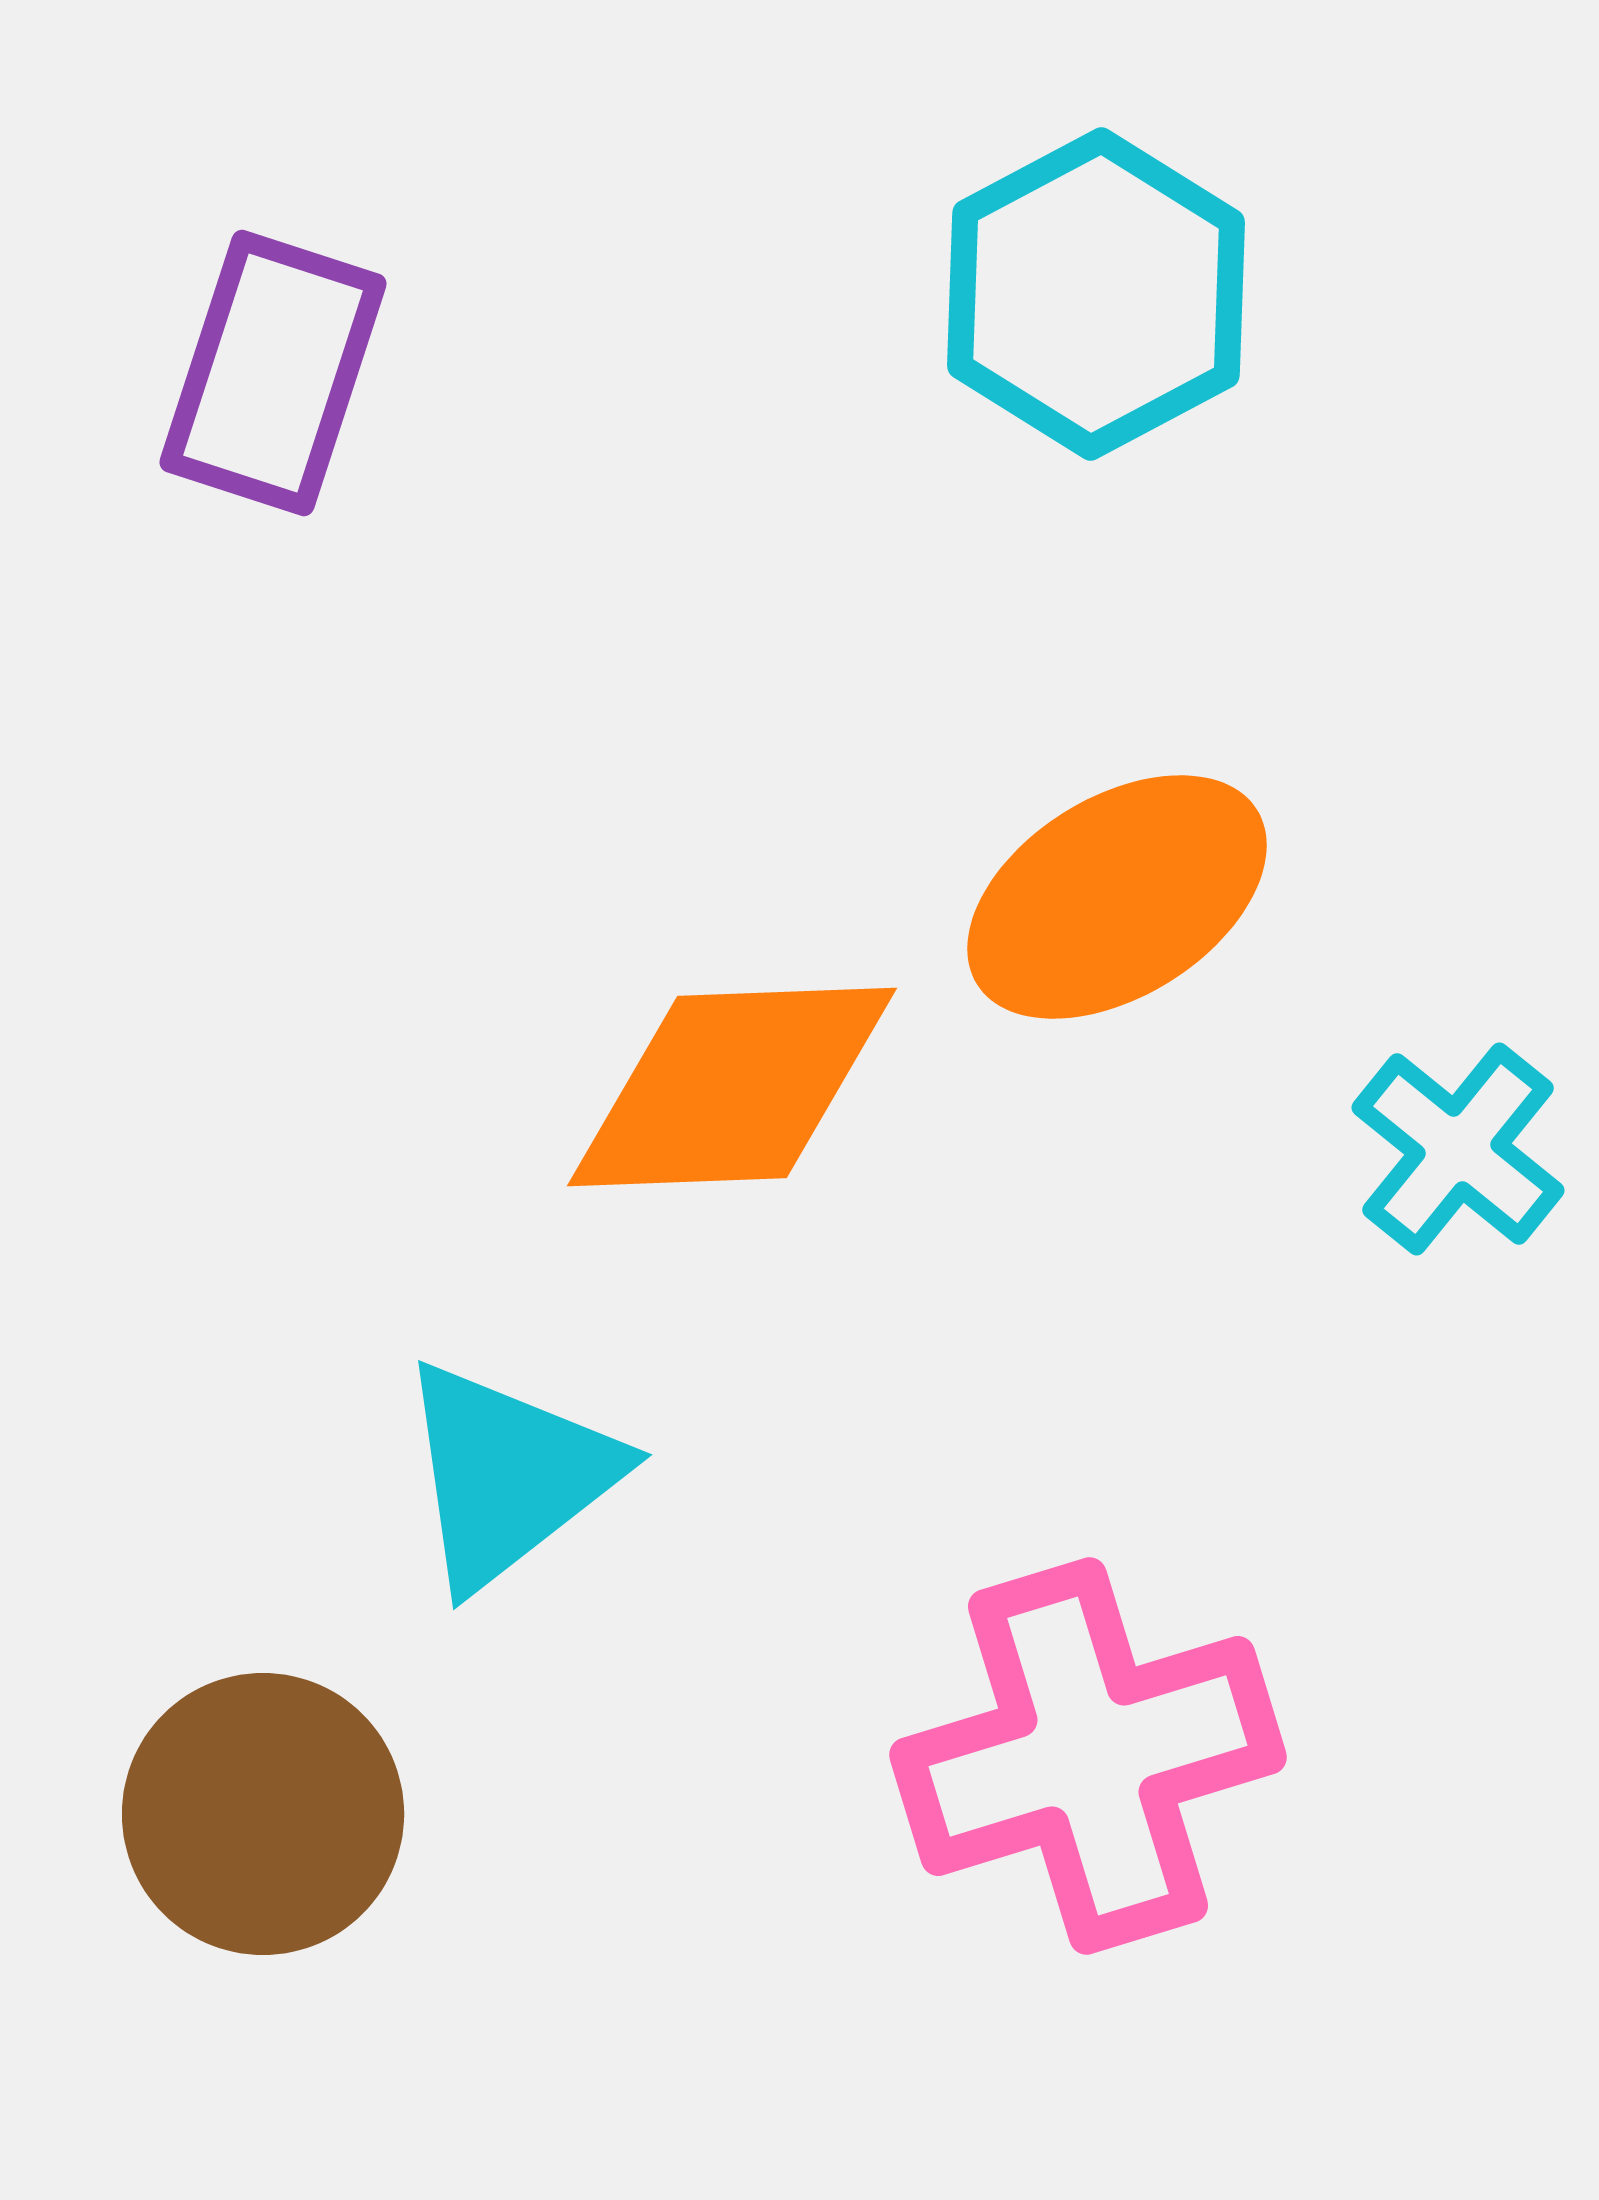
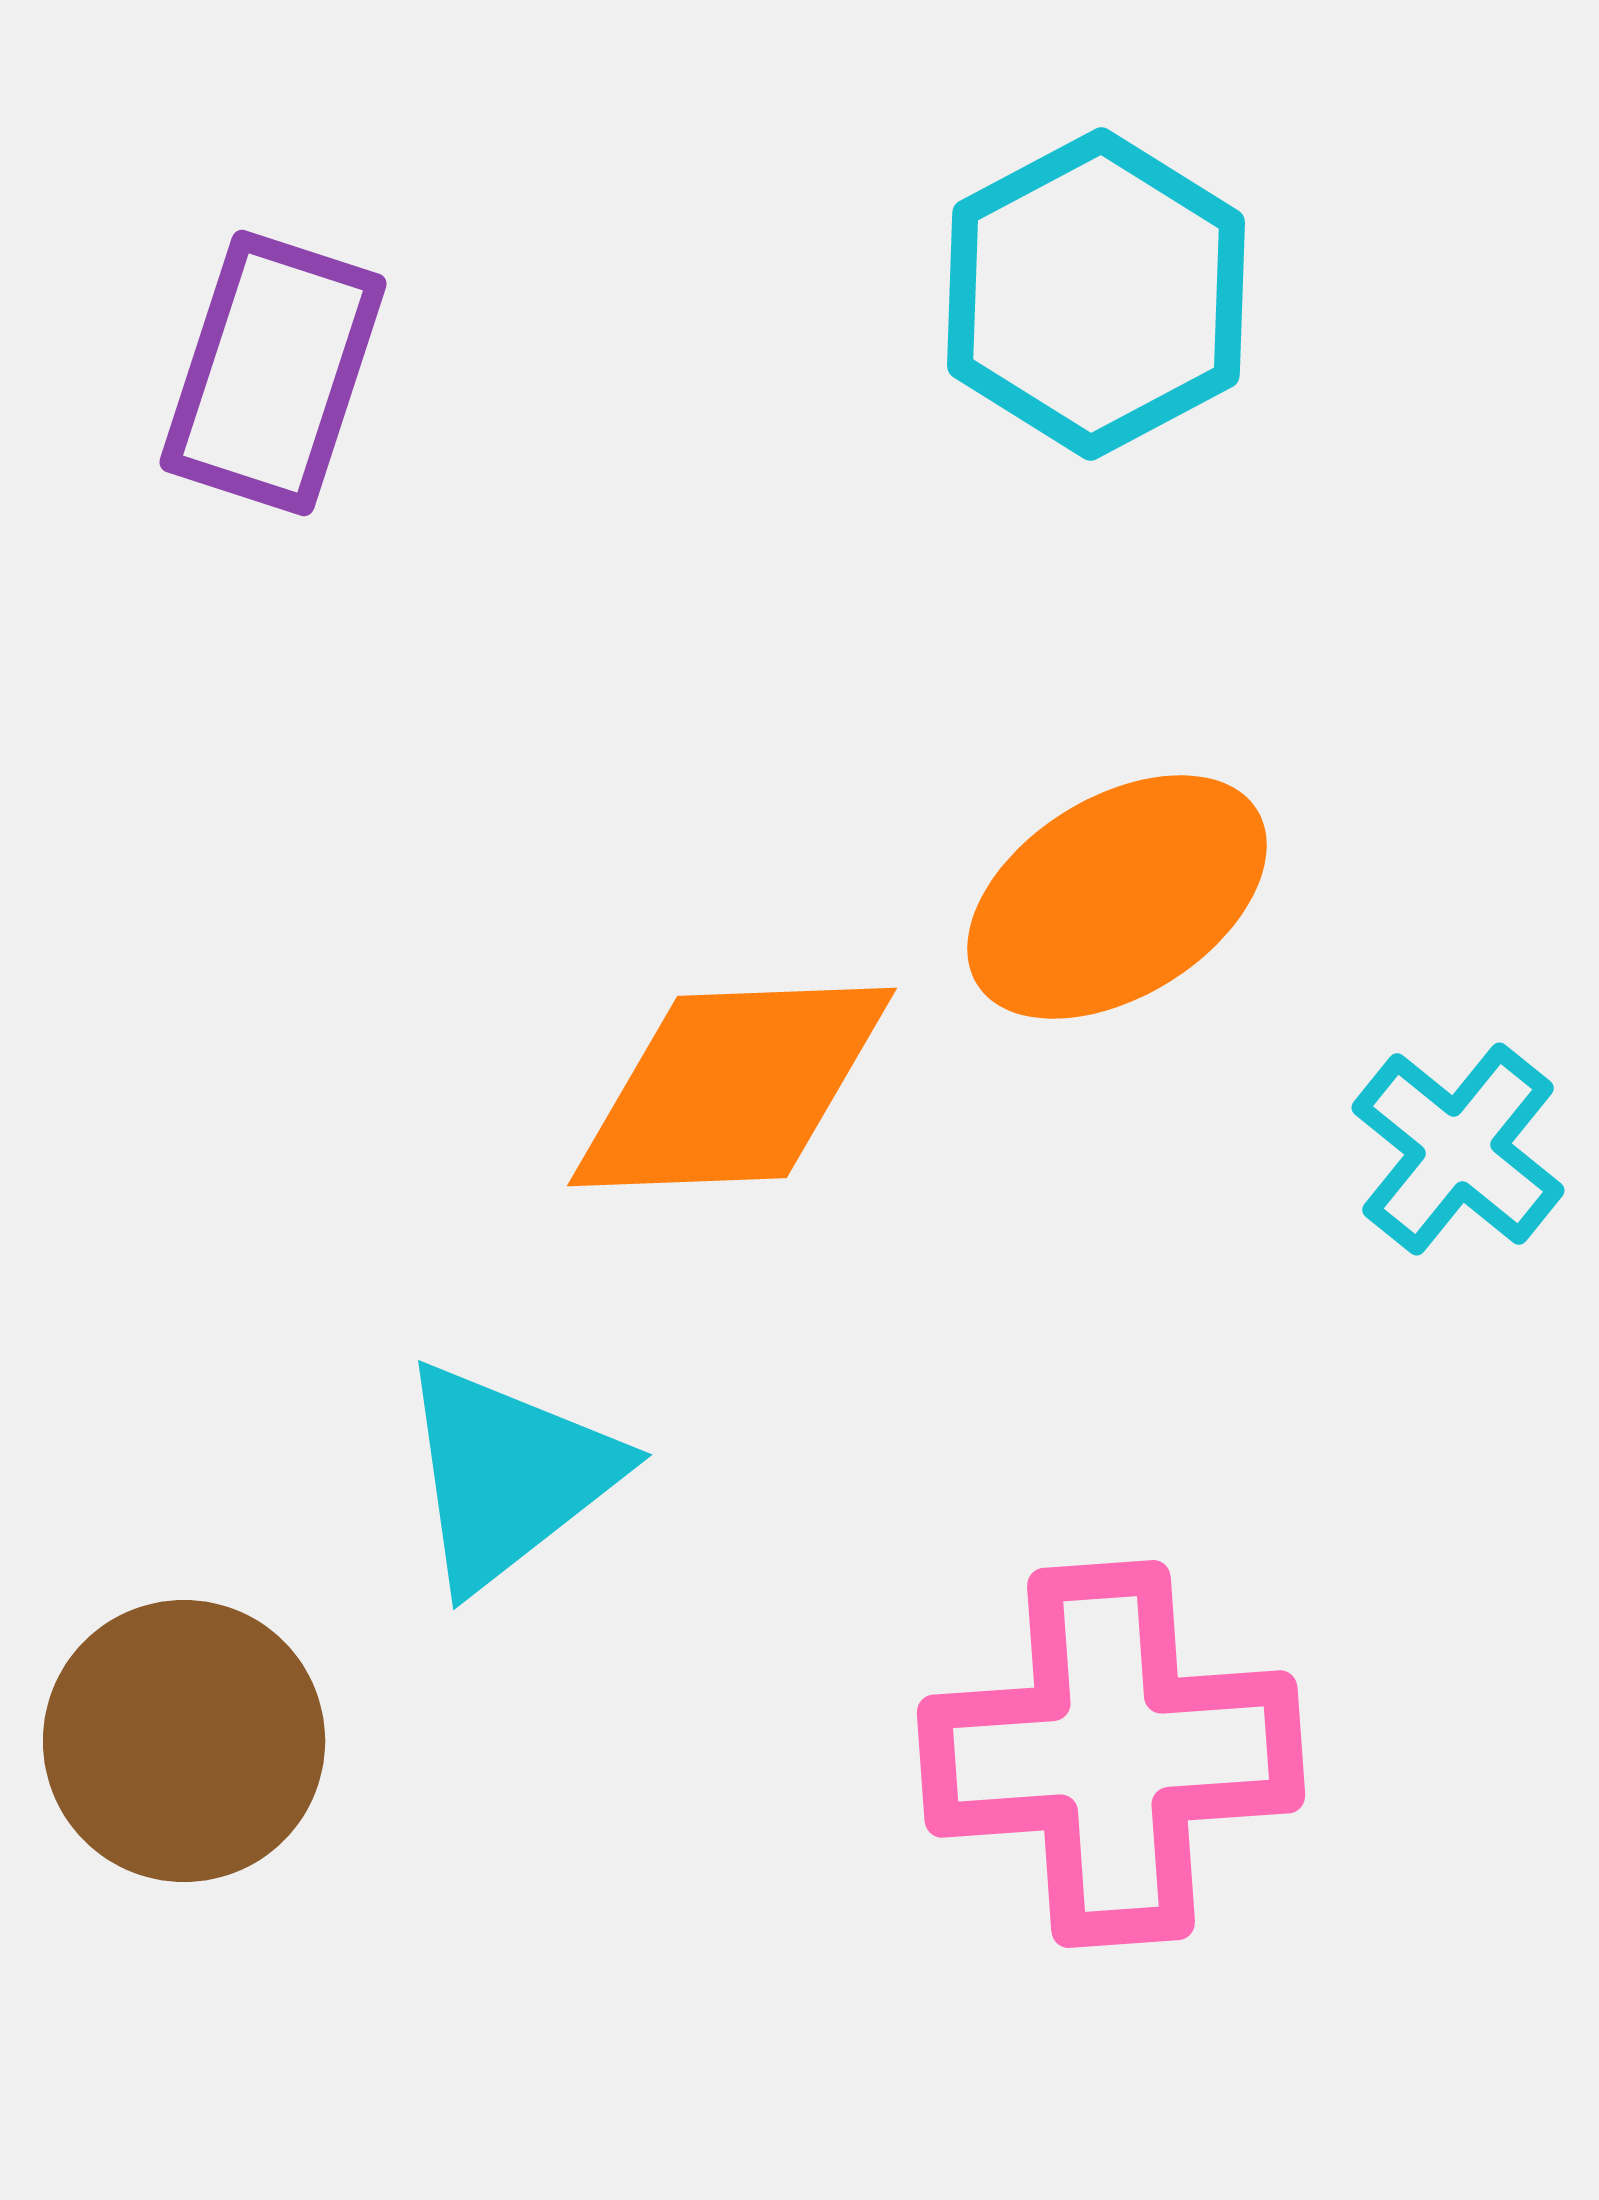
pink cross: moved 23 px right, 2 px up; rotated 13 degrees clockwise
brown circle: moved 79 px left, 73 px up
